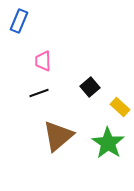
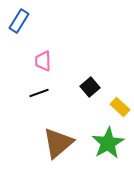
blue rectangle: rotated 10 degrees clockwise
brown triangle: moved 7 px down
green star: rotated 8 degrees clockwise
